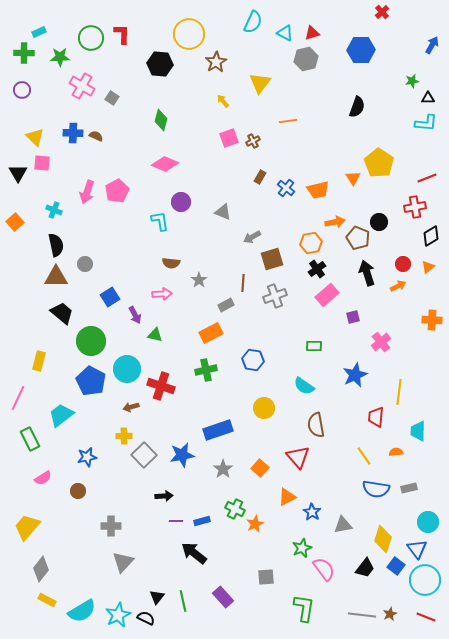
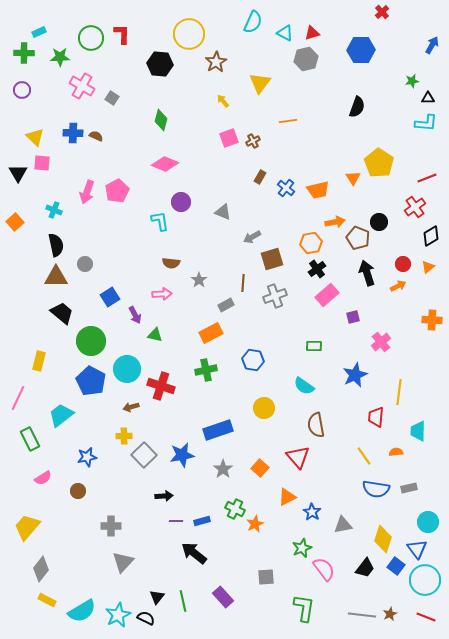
red cross at (415, 207): rotated 25 degrees counterclockwise
